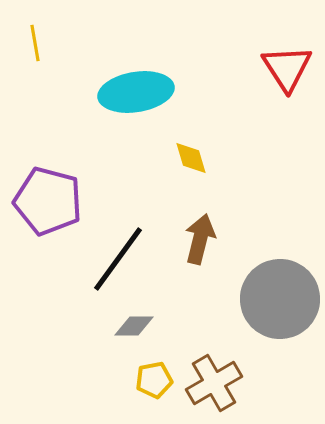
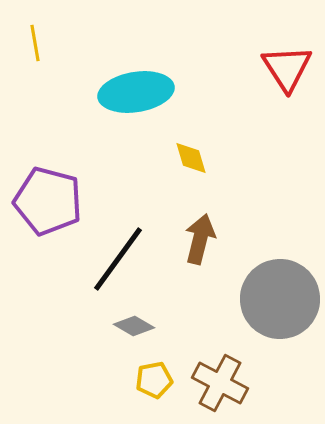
gray diamond: rotated 30 degrees clockwise
brown cross: moved 6 px right; rotated 32 degrees counterclockwise
